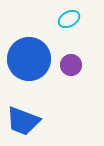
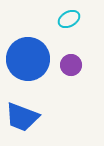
blue circle: moved 1 px left
blue trapezoid: moved 1 px left, 4 px up
